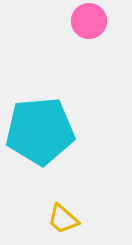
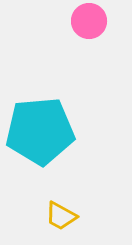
yellow trapezoid: moved 2 px left, 3 px up; rotated 12 degrees counterclockwise
